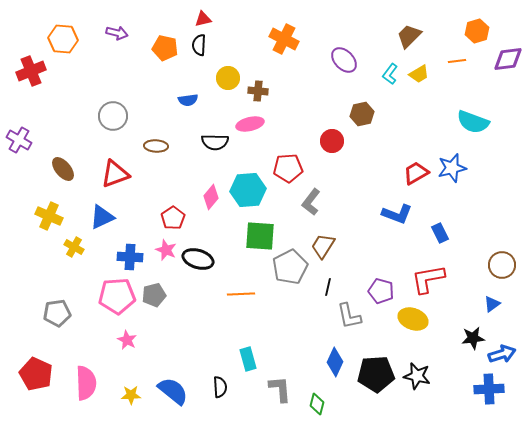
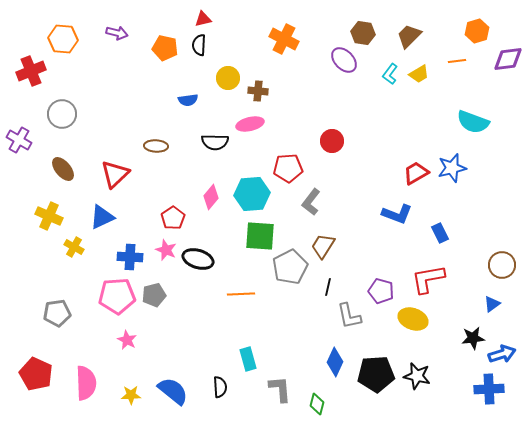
brown hexagon at (362, 114): moved 1 px right, 81 px up; rotated 20 degrees clockwise
gray circle at (113, 116): moved 51 px left, 2 px up
red triangle at (115, 174): rotated 24 degrees counterclockwise
cyan hexagon at (248, 190): moved 4 px right, 4 px down
